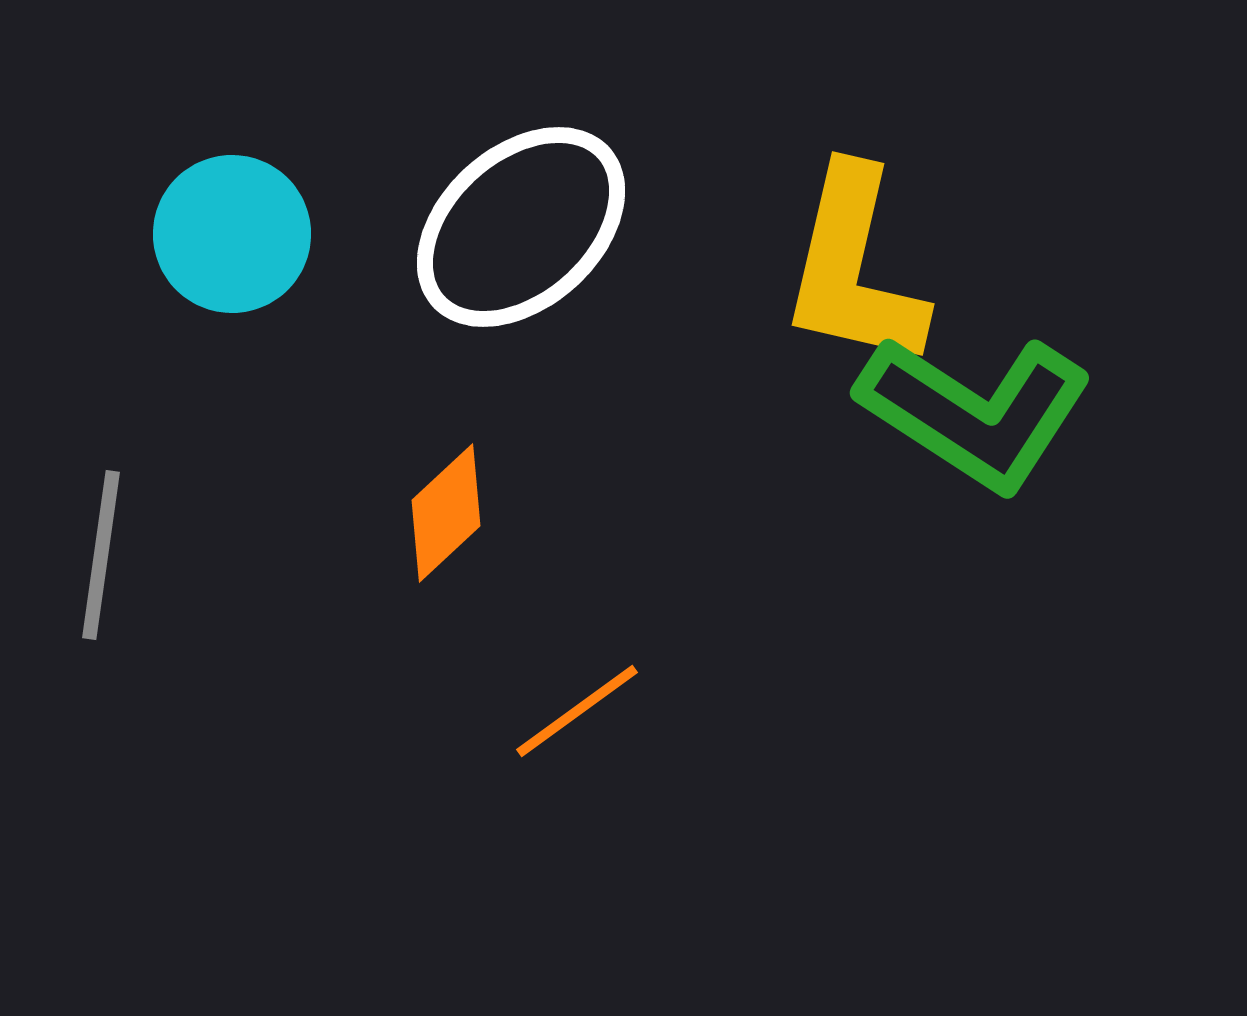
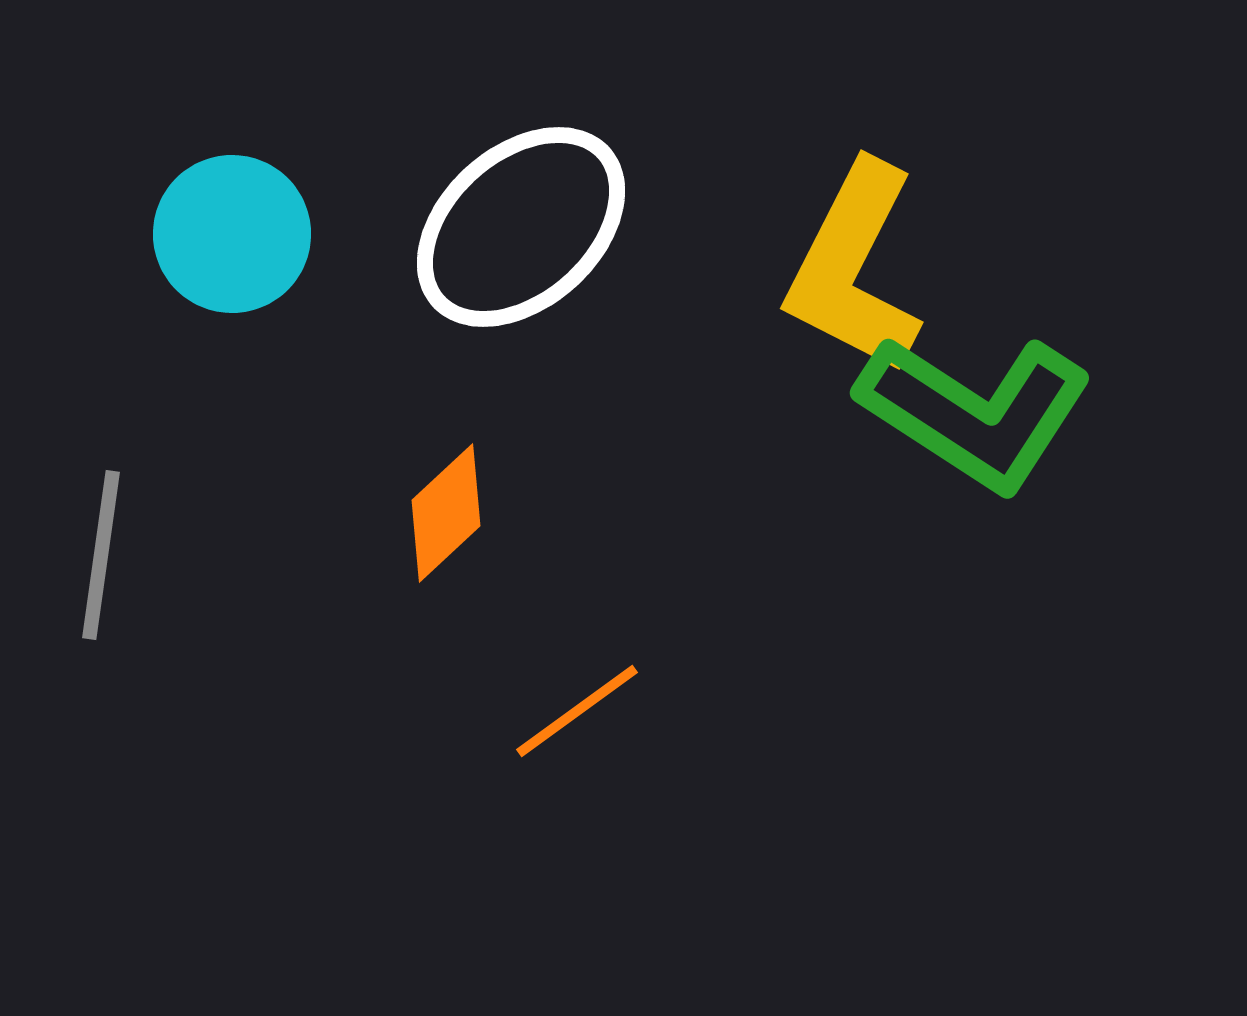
yellow L-shape: rotated 14 degrees clockwise
